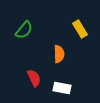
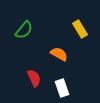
orange semicircle: rotated 60 degrees counterclockwise
white rectangle: rotated 60 degrees clockwise
